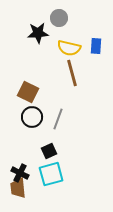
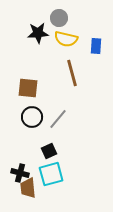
yellow semicircle: moved 3 px left, 9 px up
brown square: moved 4 px up; rotated 20 degrees counterclockwise
gray line: rotated 20 degrees clockwise
black cross: rotated 12 degrees counterclockwise
brown trapezoid: moved 10 px right
